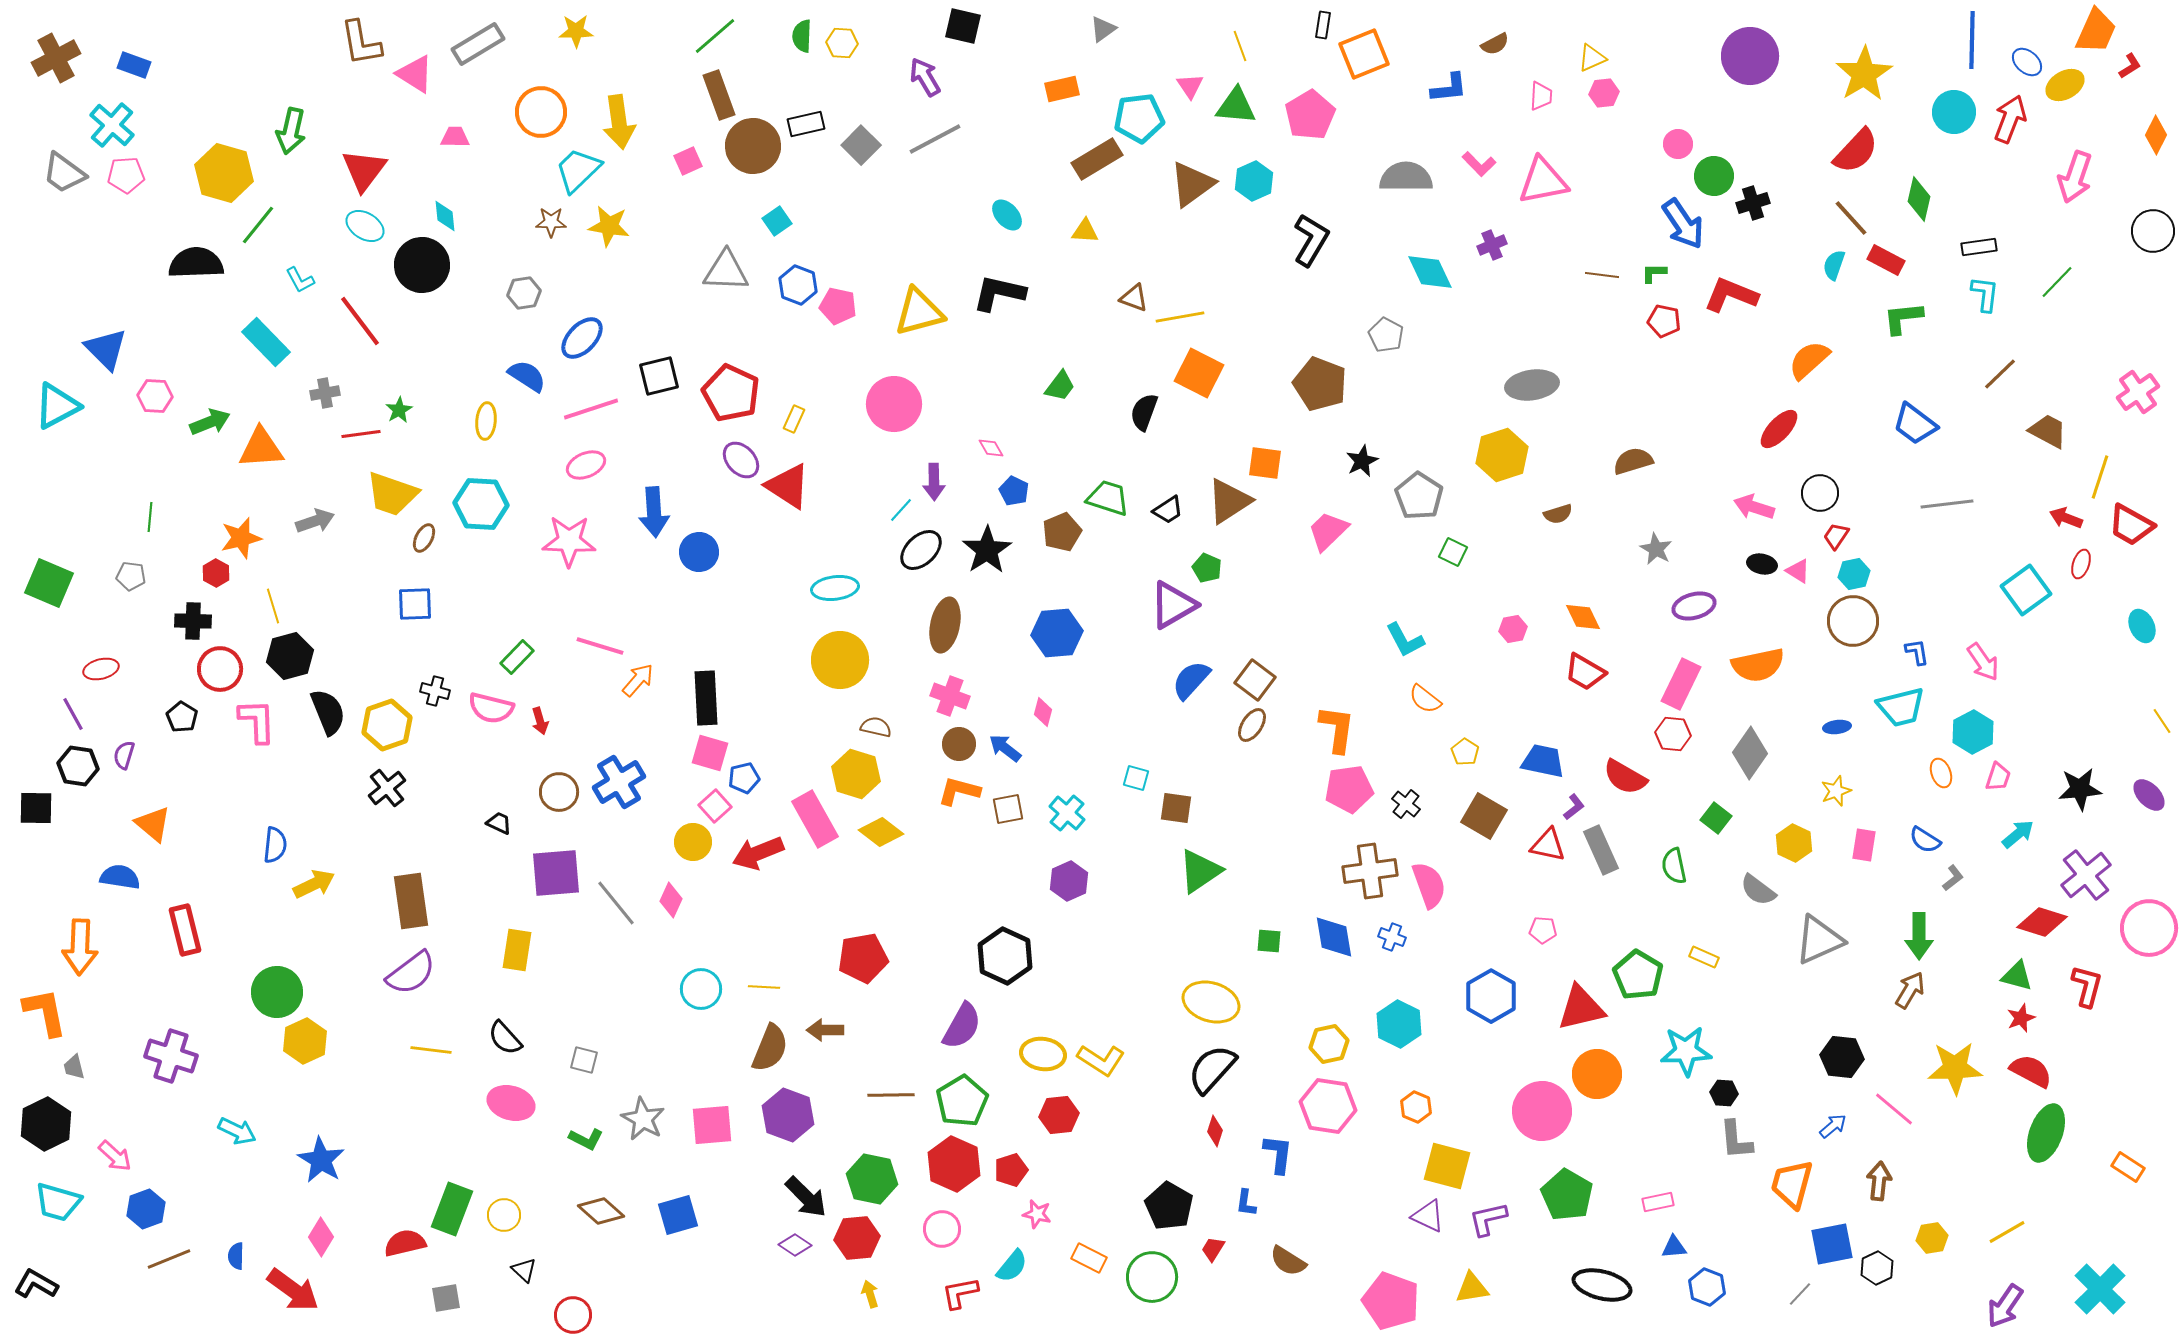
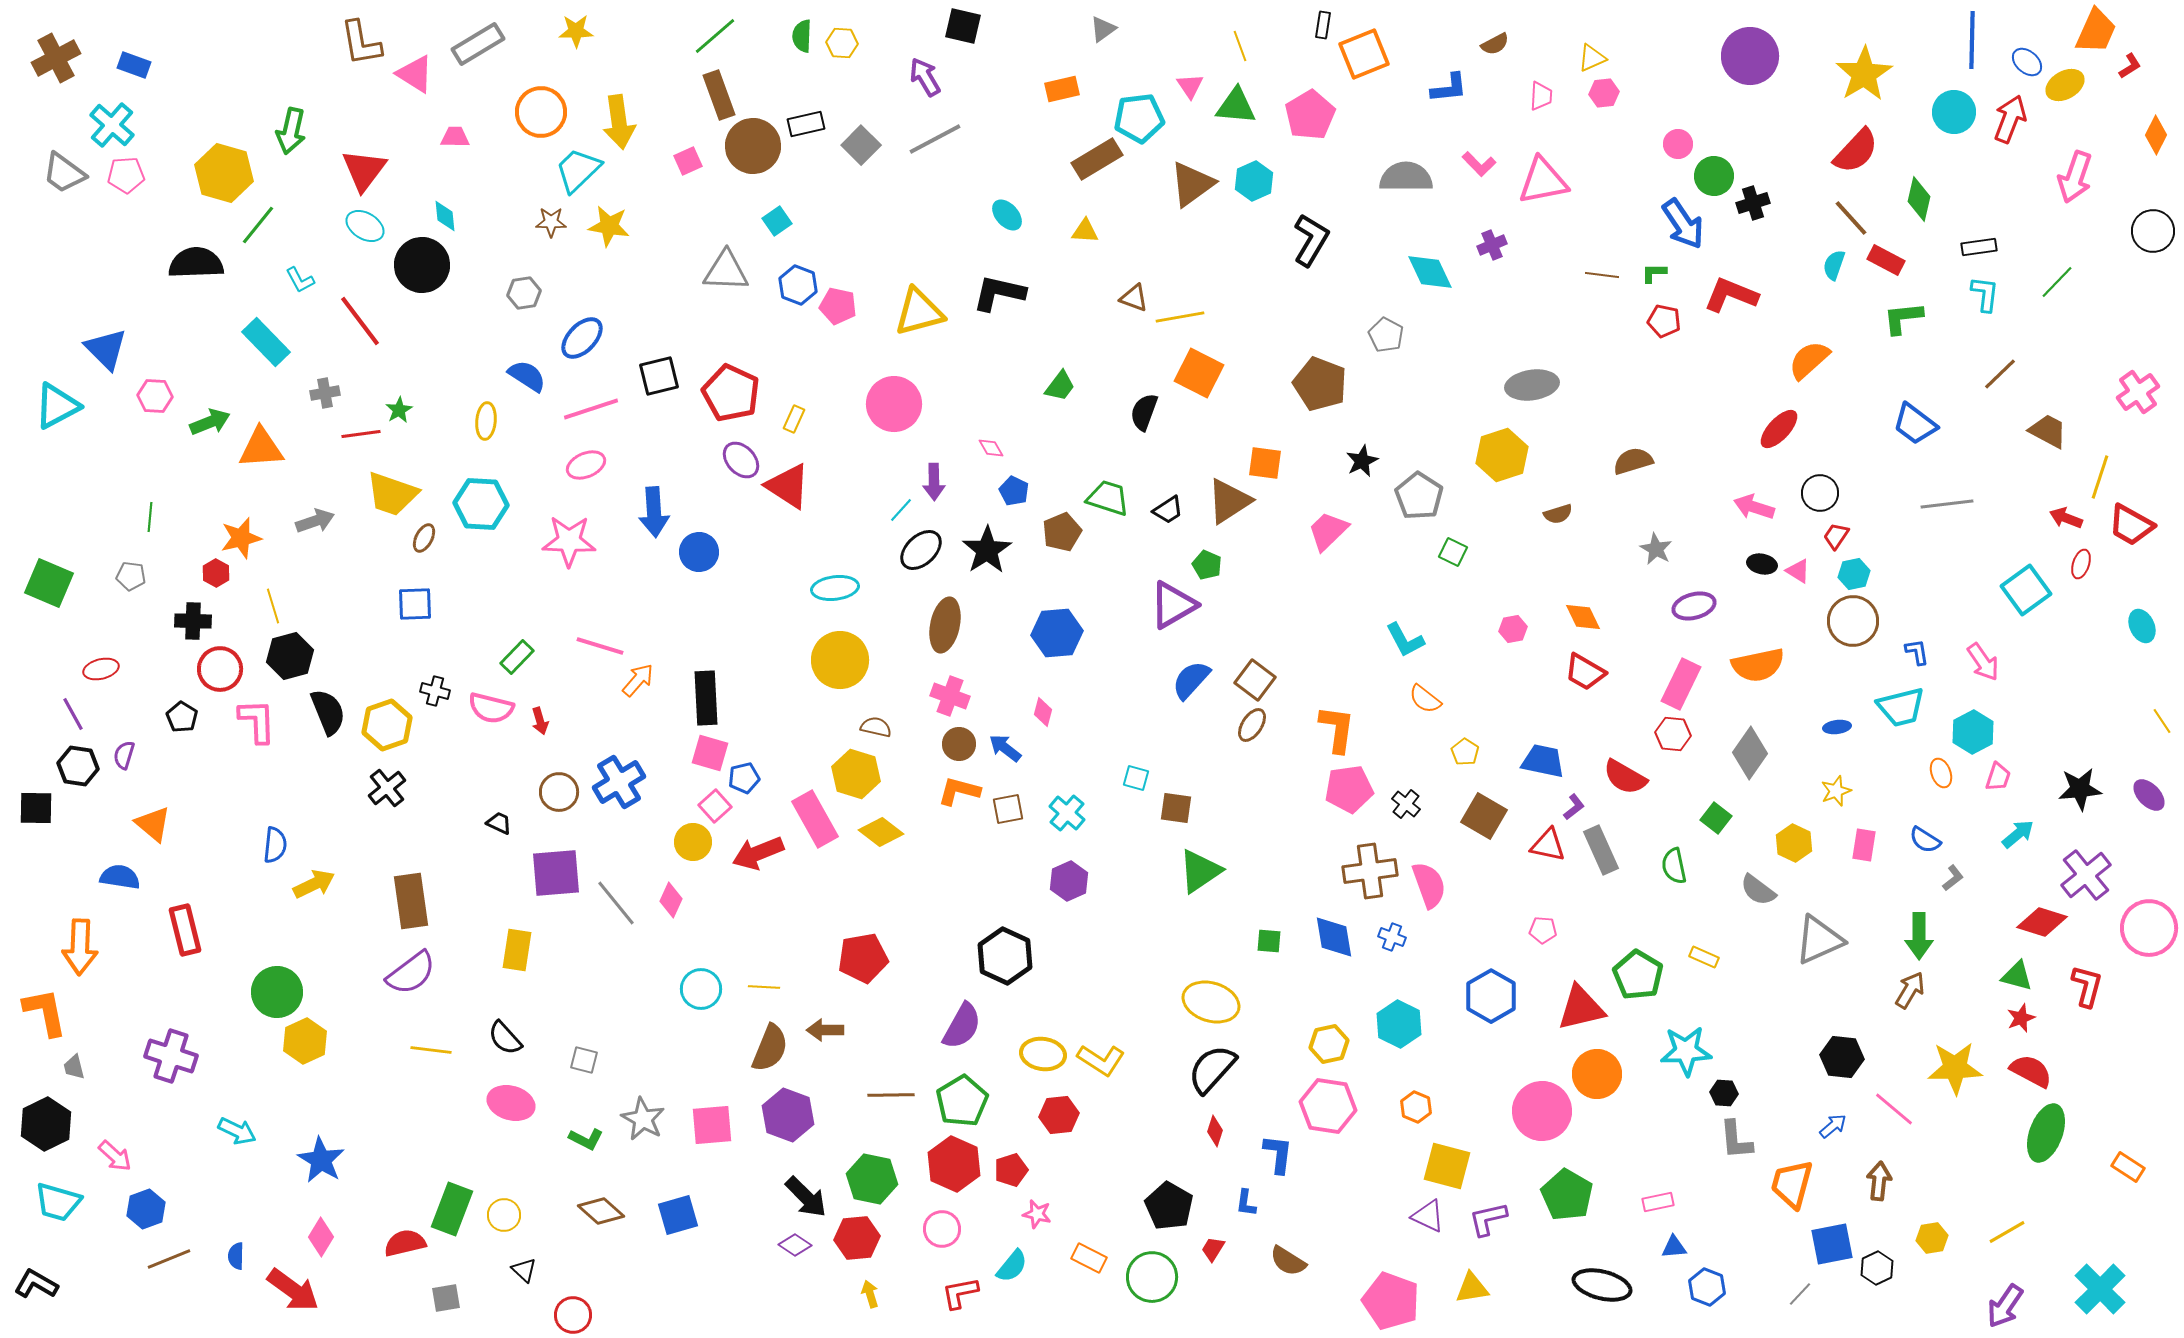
green pentagon at (1207, 568): moved 3 px up
